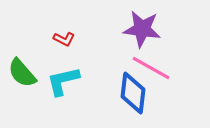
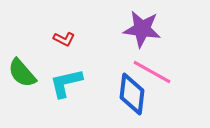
pink line: moved 1 px right, 4 px down
cyan L-shape: moved 3 px right, 2 px down
blue diamond: moved 1 px left, 1 px down
